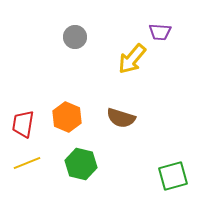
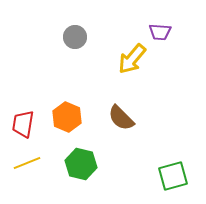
brown semicircle: rotated 28 degrees clockwise
